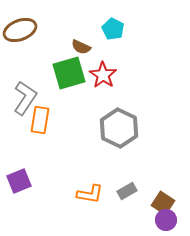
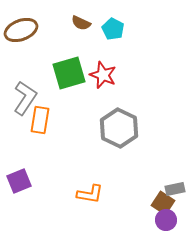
brown ellipse: moved 1 px right
brown semicircle: moved 24 px up
red star: rotated 12 degrees counterclockwise
gray rectangle: moved 48 px right, 2 px up; rotated 18 degrees clockwise
